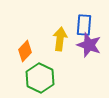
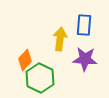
purple star: moved 4 px left, 14 px down; rotated 15 degrees counterclockwise
orange diamond: moved 9 px down
